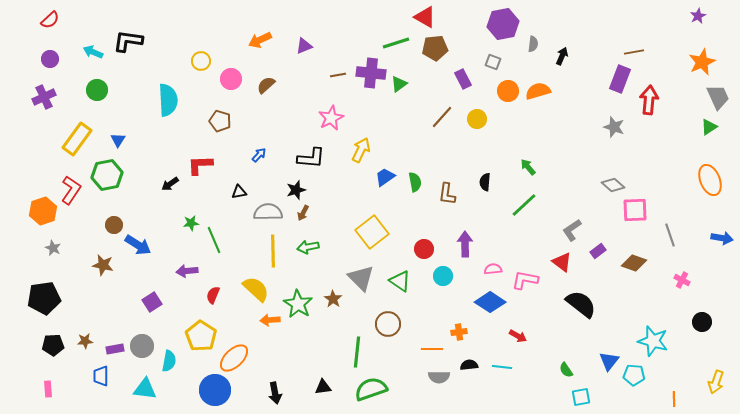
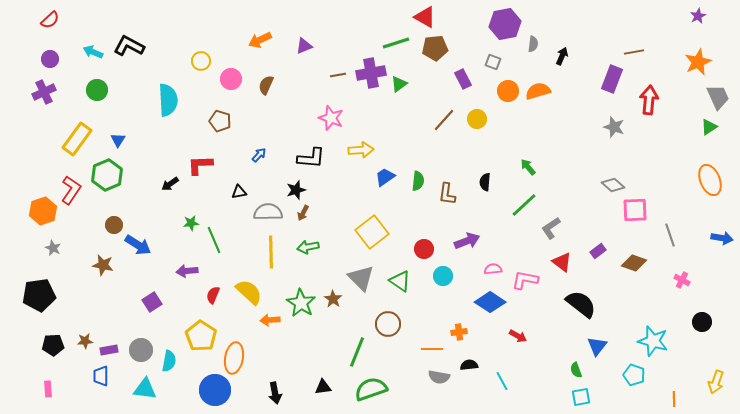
purple hexagon at (503, 24): moved 2 px right
black L-shape at (128, 41): moved 1 px right, 5 px down; rotated 20 degrees clockwise
orange star at (702, 62): moved 4 px left
purple cross at (371, 73): rotated 16 degrees counterclockwise
purple rectangle at (620, 79): moved 8 px left
brown semicircle at (266, 85): rotated 24 degrees counterclockwise
purple cross at (44, 97): moved 5 px up
brown line at (442, 117): moved 2 px right, 3 px down
pink star at (331, 118): rotated 25 degrees counterclockwise
yellow arrow at (361, 150): rotated 60 degrees clockwise
green hexagon at (107, 175): rotated 12 degrees counterclockwise
green semicircle at (415, 182): moved 3 px right, 1 px up; rotated 18 degrees clockwise
gray L-shape at (572, 230): moved 21 px left, 2 px up
purple arrow at (465, 244): moved 2 px right, 3 px up; rotated 70 degrees clockwise
yellow line at (273, 251): moved 2 px left, 1 px down
yellow semicircle at (256, 289): moved 7 px left, 3 px down
black pentagon at (44, 298): moved 5 px left, 3 px up
green star at (298, 304): moved 3 px right, 1 px up
gray circle at (142, 346): moved 1 px left, 4 px down
purple rectangle at (115, 349): moved 6 px left, 1 px down
green line at (357, 352): rotated 16 degrees clockwise
orange ellipse at (234, 358): rotated 36 degrees counterclockwise
blue triangle at (609, 361): moved 12 px left, 15 px up
cyan line at (502, 367): moved 14 px down; rotated 54 degrees clockwise
green semicircle at (566, 370): moved 10 px right; rotated 14 degrees clockwise
cyan pentagon at (634, 375): rotated 15 degrees clockwise
gray semicircle at (439, 377): rotated 10 degrees clockwise
